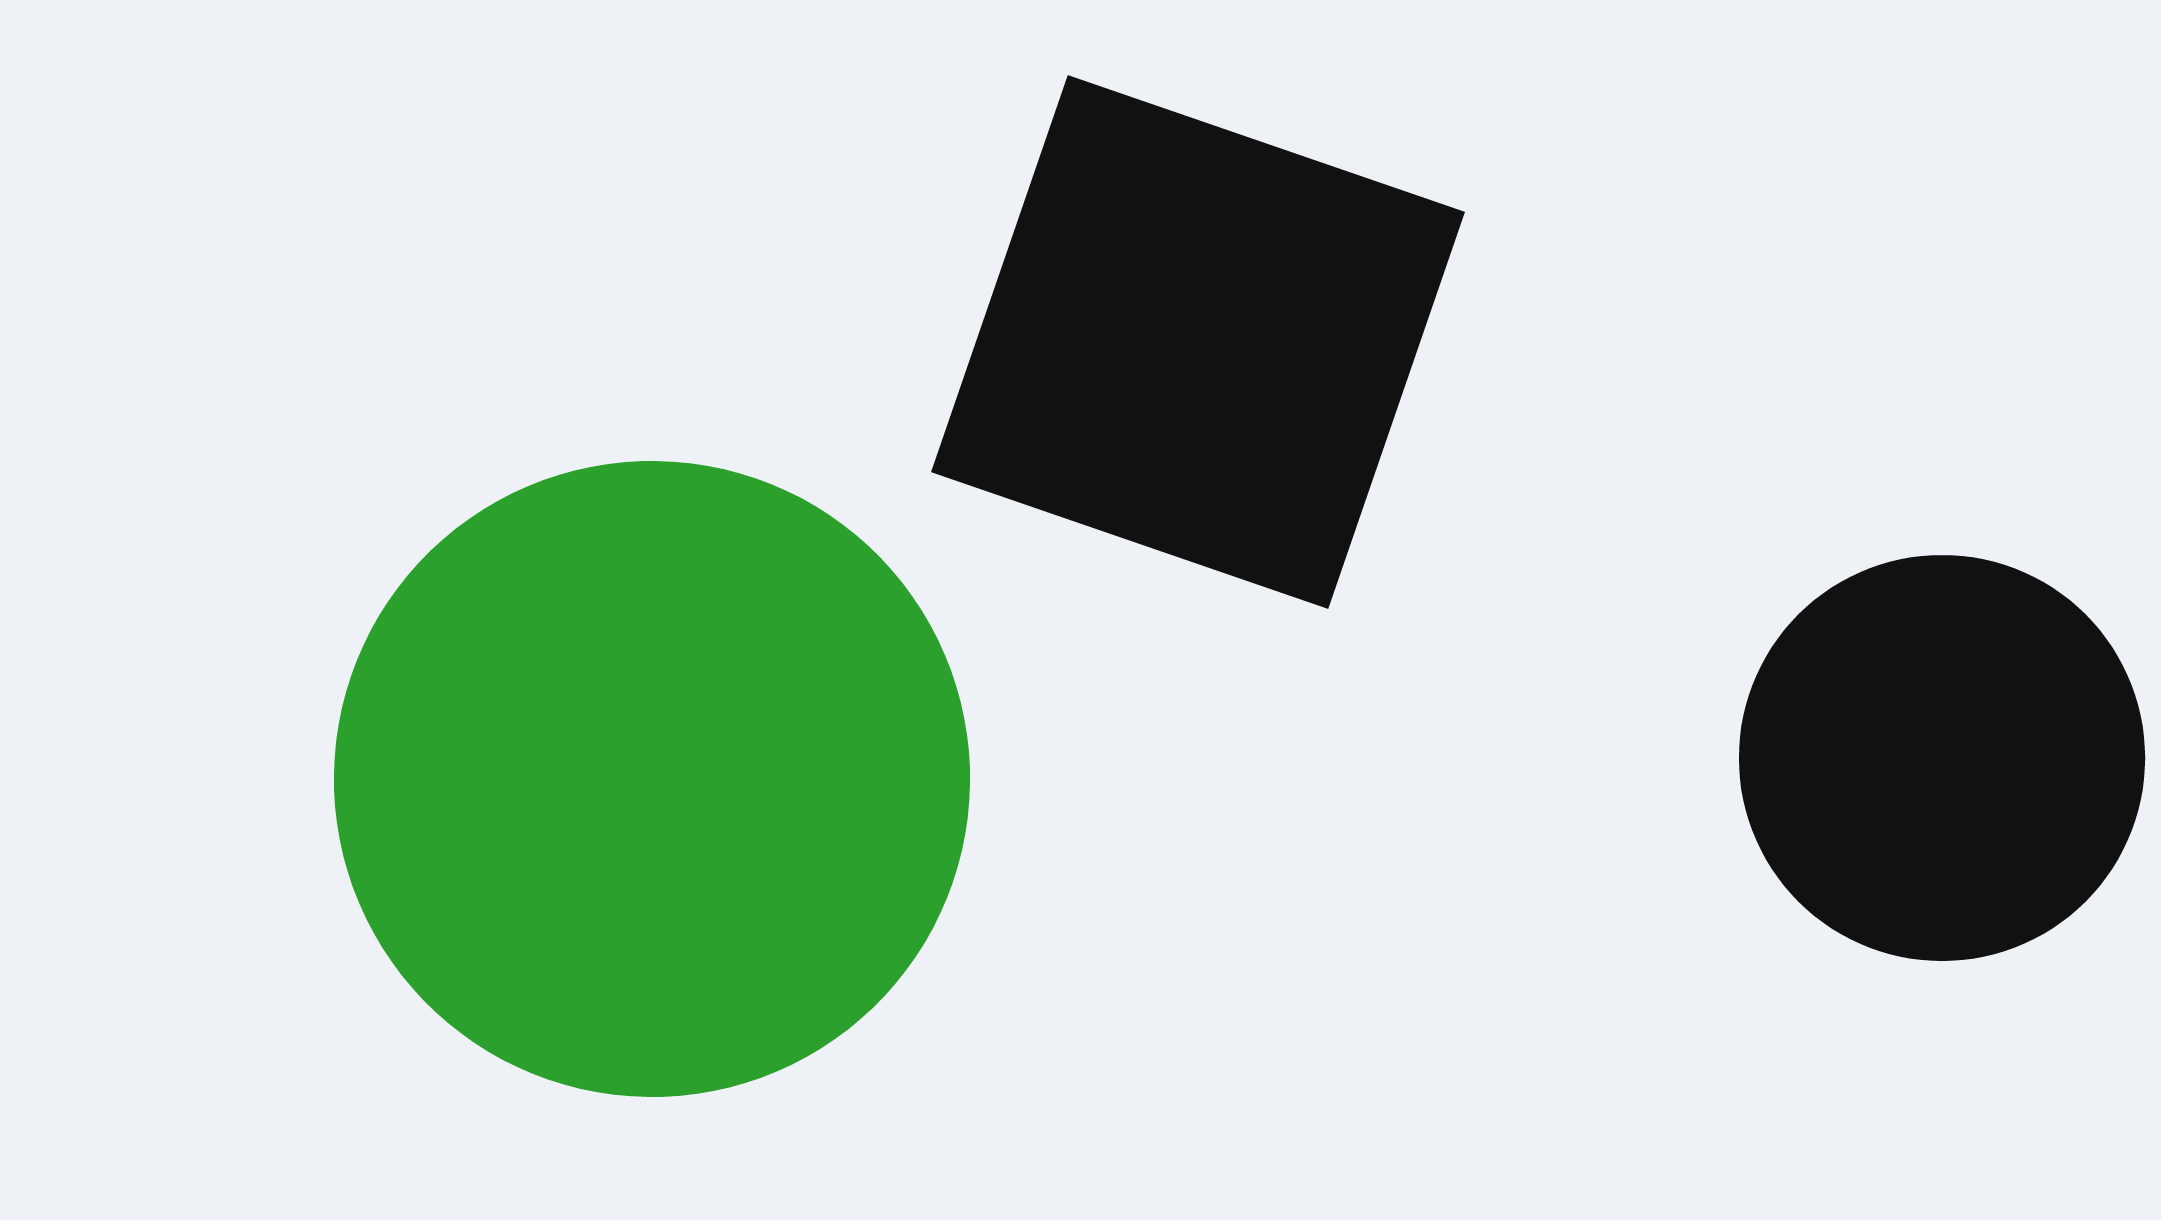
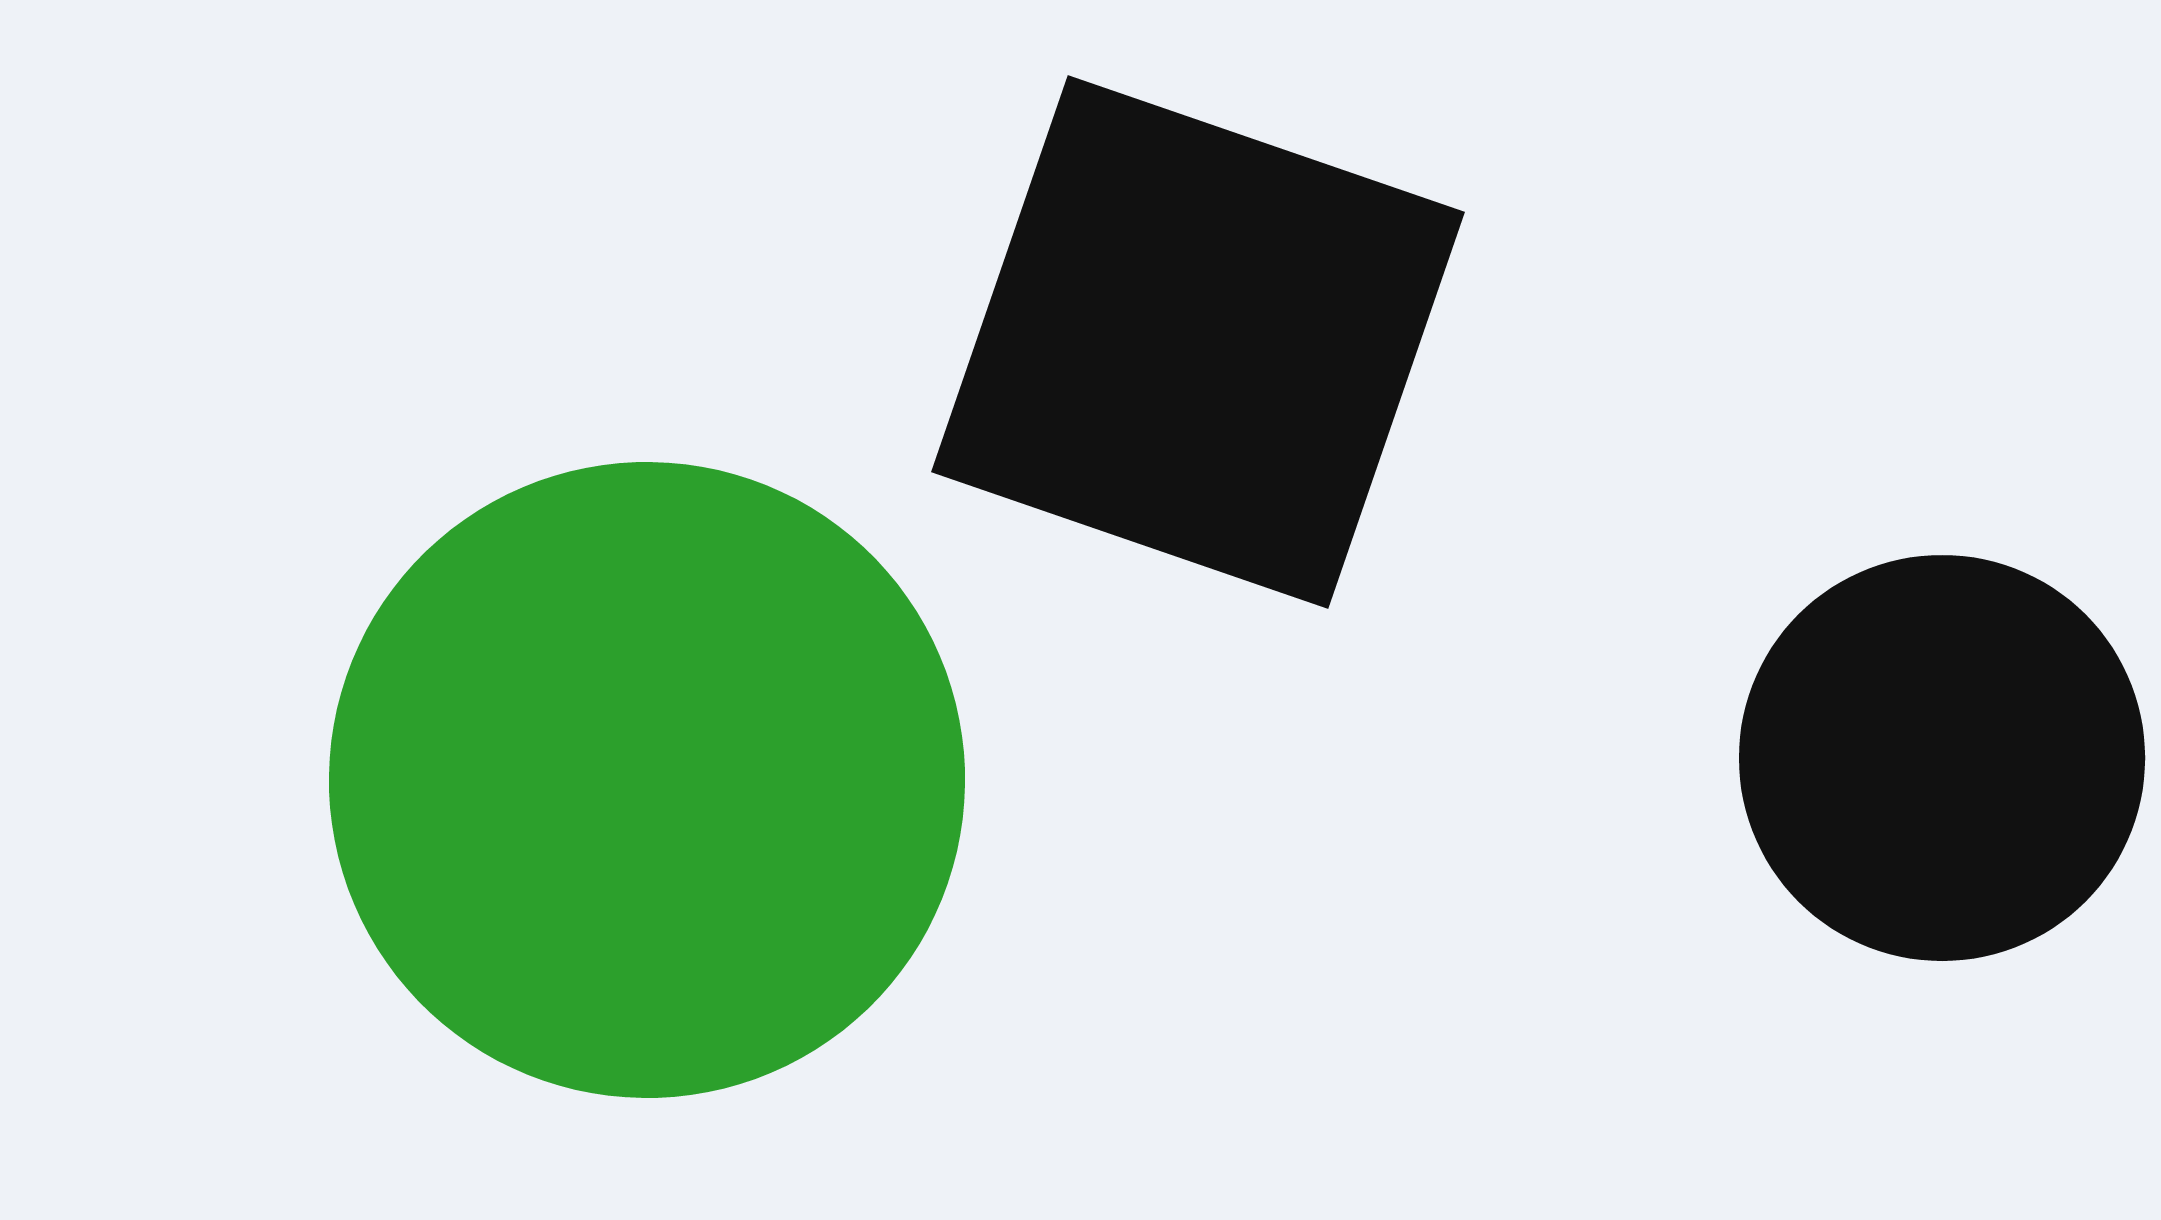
green circle: moved 5 px left, 1 px down
